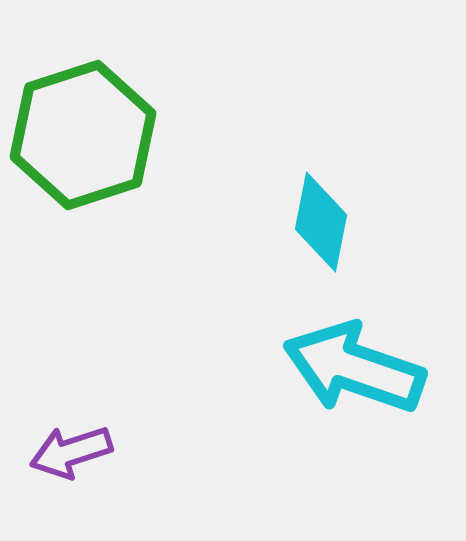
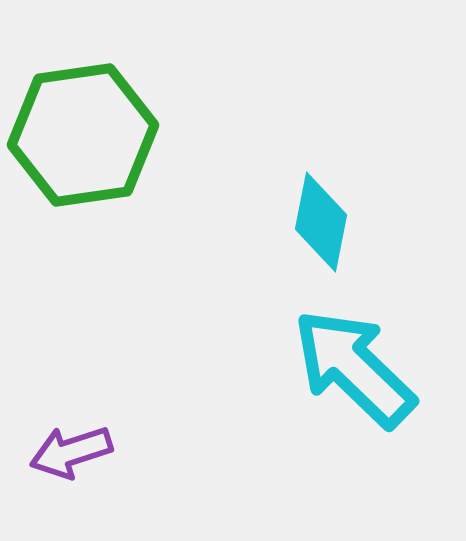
green hexagon: rotated 10 degrees clockwise
cyan arrow: rotated 25 degrees clockwise
